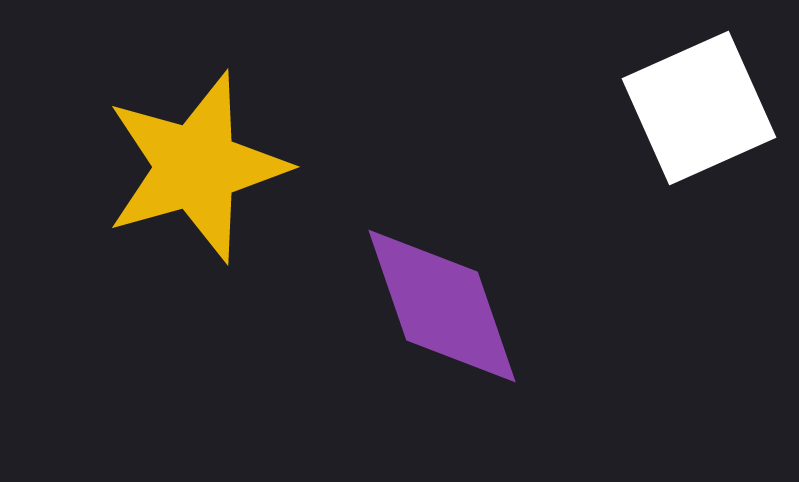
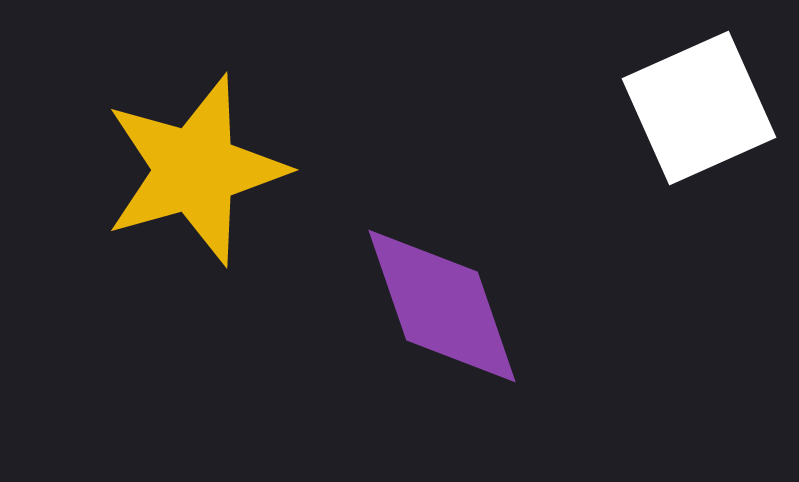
yellow star: moved 1 px left, 3 px down
